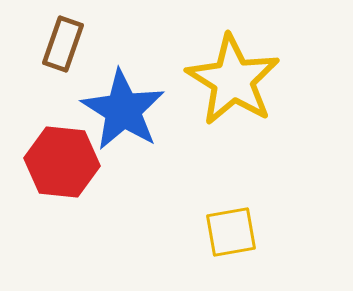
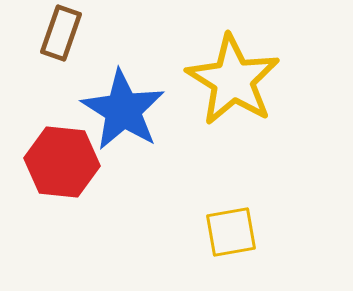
brown rectangle: moved 2 px left, 11 px up
